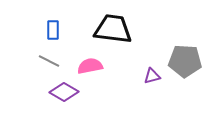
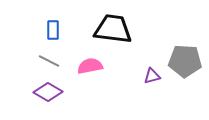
purple diamond: moved 16 px left
